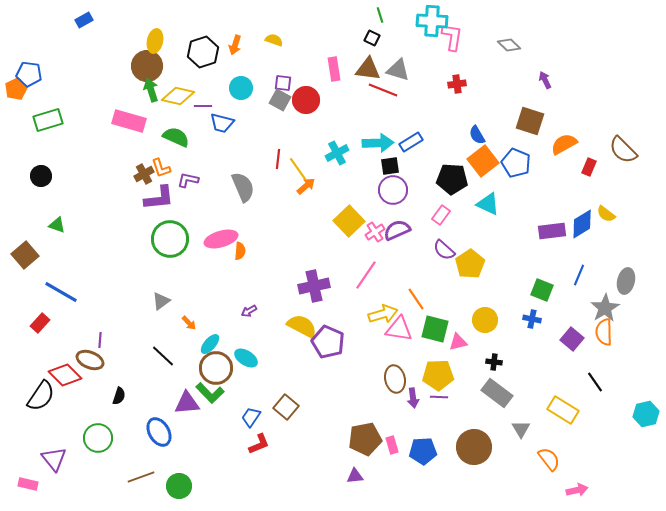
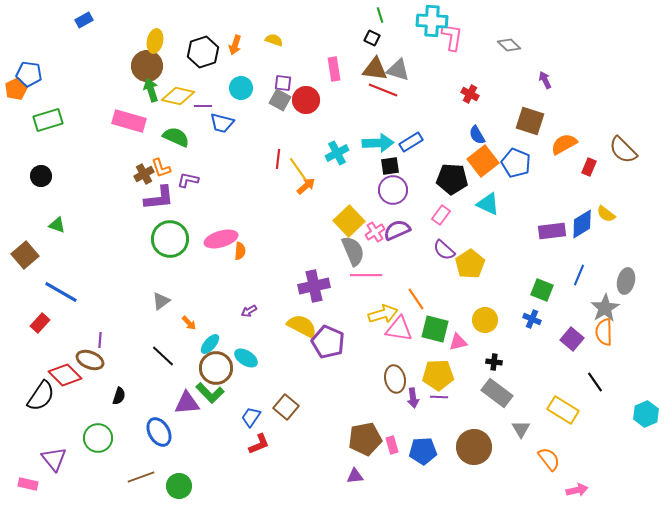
brown triangle at (368, 69): moved 7 px right
red cross at (457, 84): moved 13 px right, 10 px down; rotated 36 degrees clockwise
gray semicircle at (243, 187): moved 110 px right, 64 px down
pink line at (366, 275): rotated 56 degrees clockwise
blue cross at (532, 319): rotated 12 degrees clockwise
cyan hexagon at (646, 414): rotated 10 degrees counterclockwise
